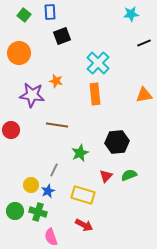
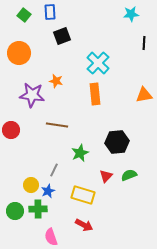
black line: rotated 64 degrees counterclockwise
green cross: moved 3 px up; rotated 18 degrees counterclockwise
